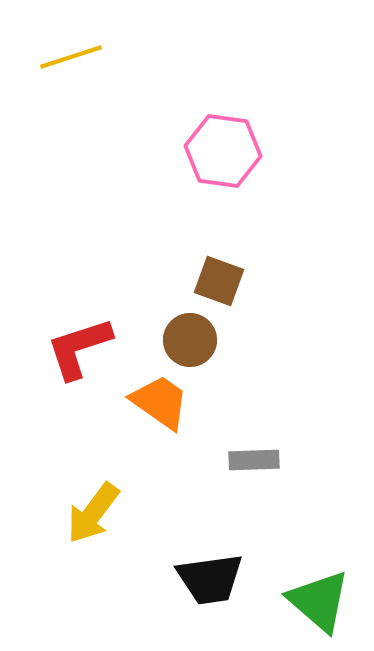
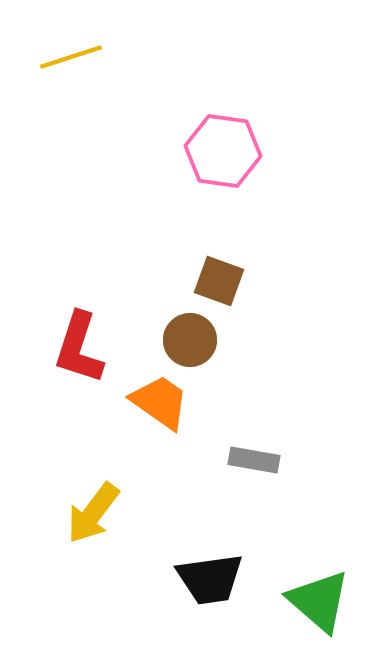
red L-shape: rotated 54 degrees counterclockwise
gray rectangle: rotated 12 degrees clockwise
